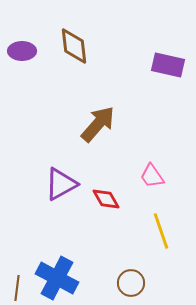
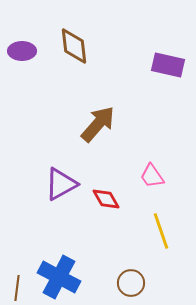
blue cross: moved 2 px right, 1 px up
